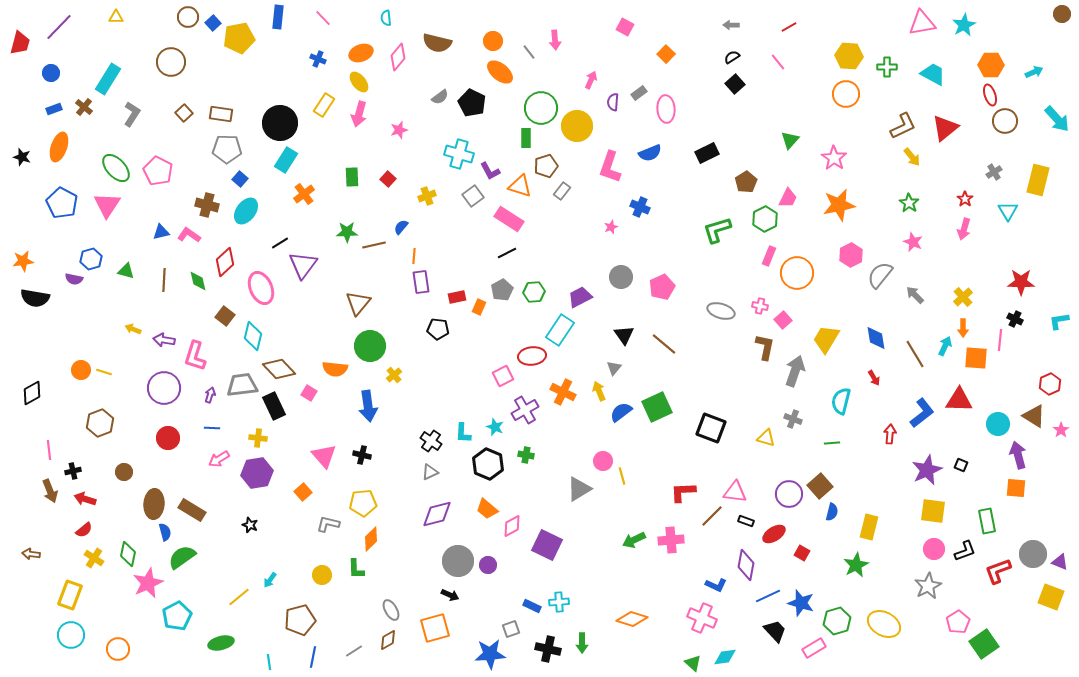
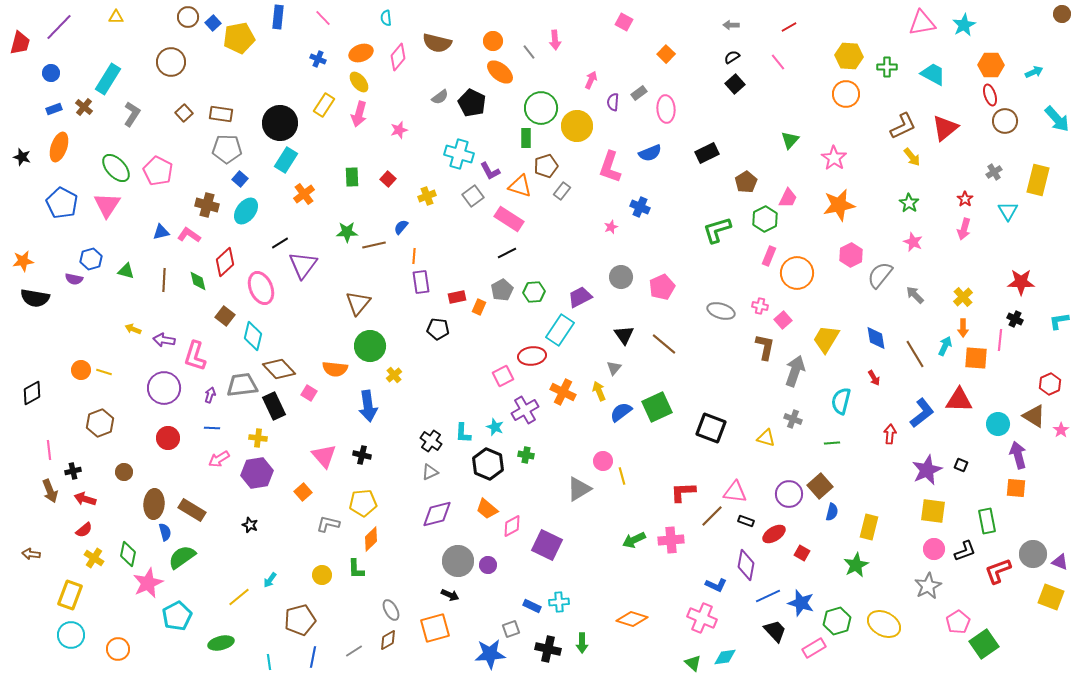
pink square at (625, 27): moved 1 px left, 5 px up
